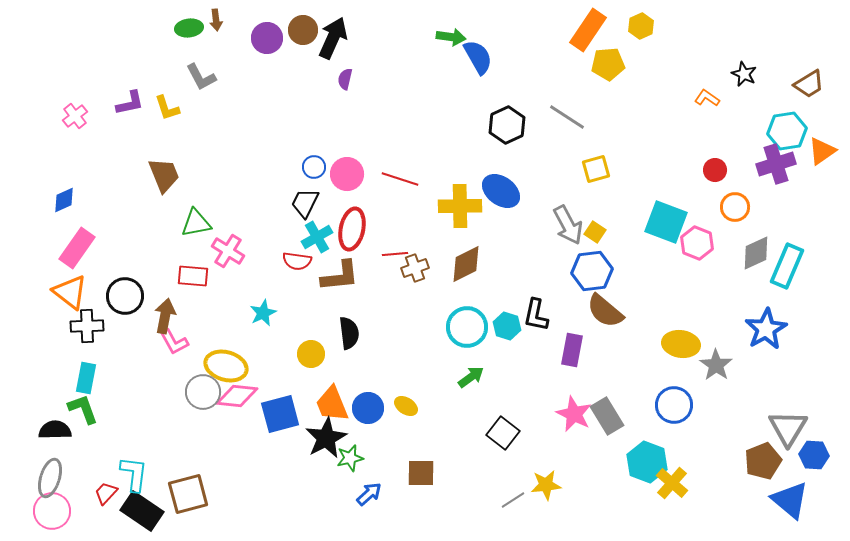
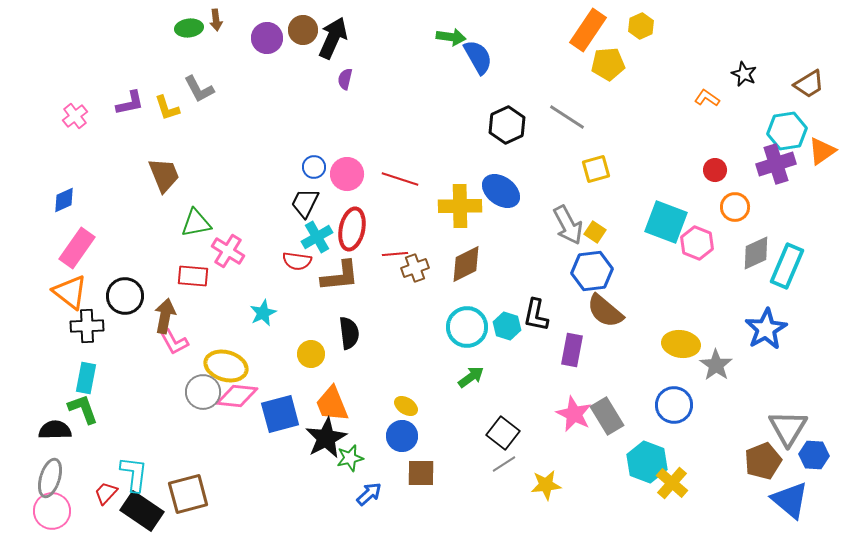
gray L-shape at (201, 77): moved 2 px left, 12 px down
blue circle at (368, 408): moved 34 px right, 28 px down
gray line at (513, 500): moved 9 px left, 36 px up
